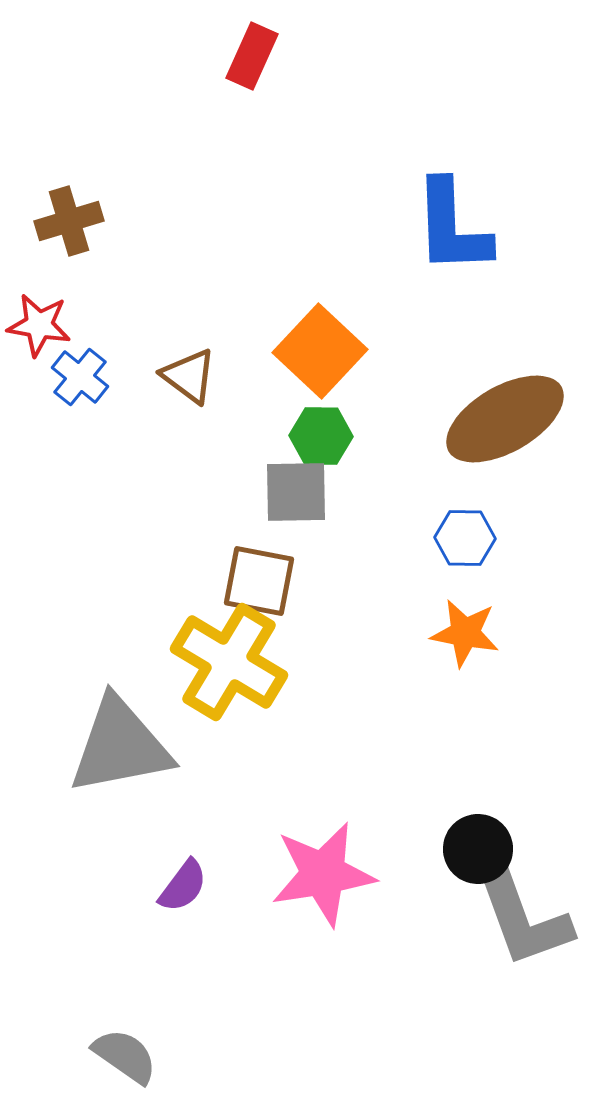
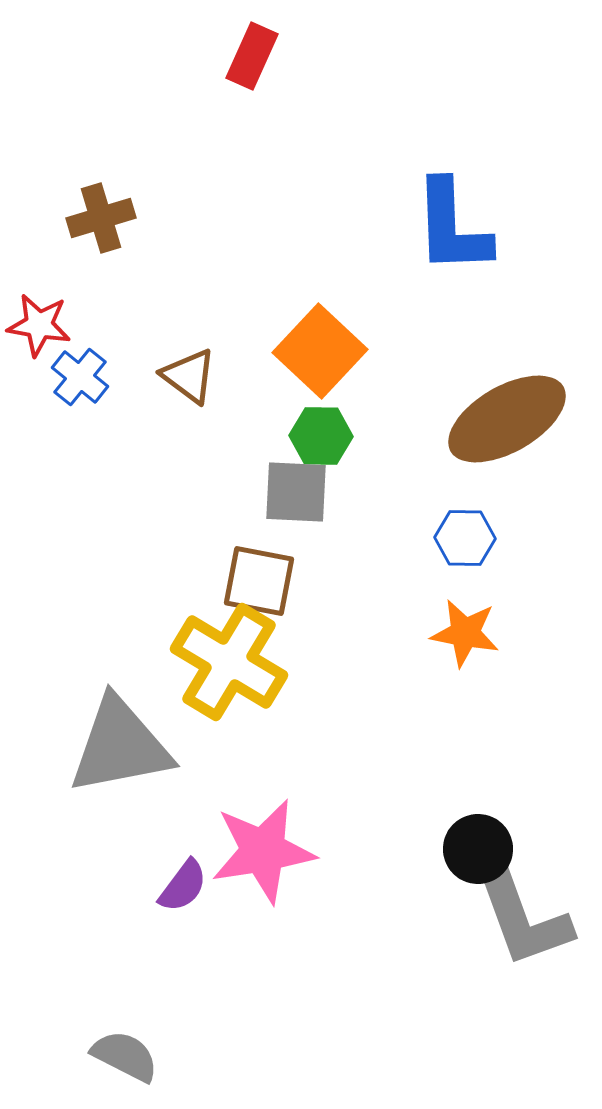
brown cross: moved 32 px right, 3 px up
brown ellipse: moved 2 px right
gray square: rotated 4 degrees clockwise
pink star: moved 60 px left, 23 px up
gray semicircle: rotated 8 degrees counterclockwise
